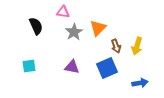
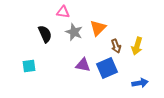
black semicircle: moved 9 px right, 8 px down
gray star: rotated 18 degrees counterclockwise
purple triangle: moved 11 px right, 2 px up
